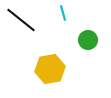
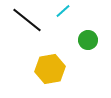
cyan line: moved 2 px up; rotated 63 degrees clockwise
black line: moved 6 px right
